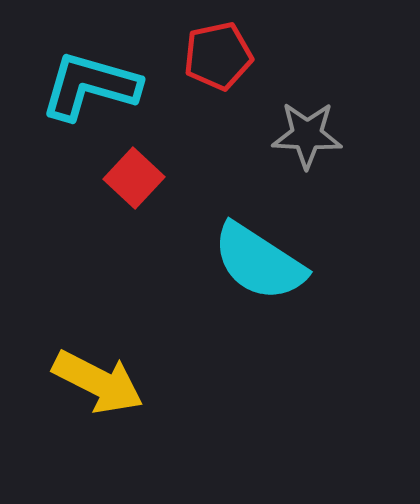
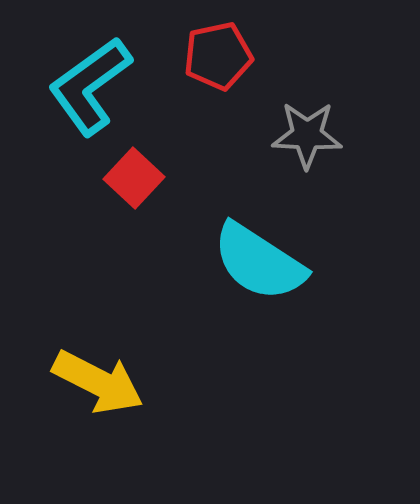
cyan L-shape: rotated 52 degrees counterclockwise
